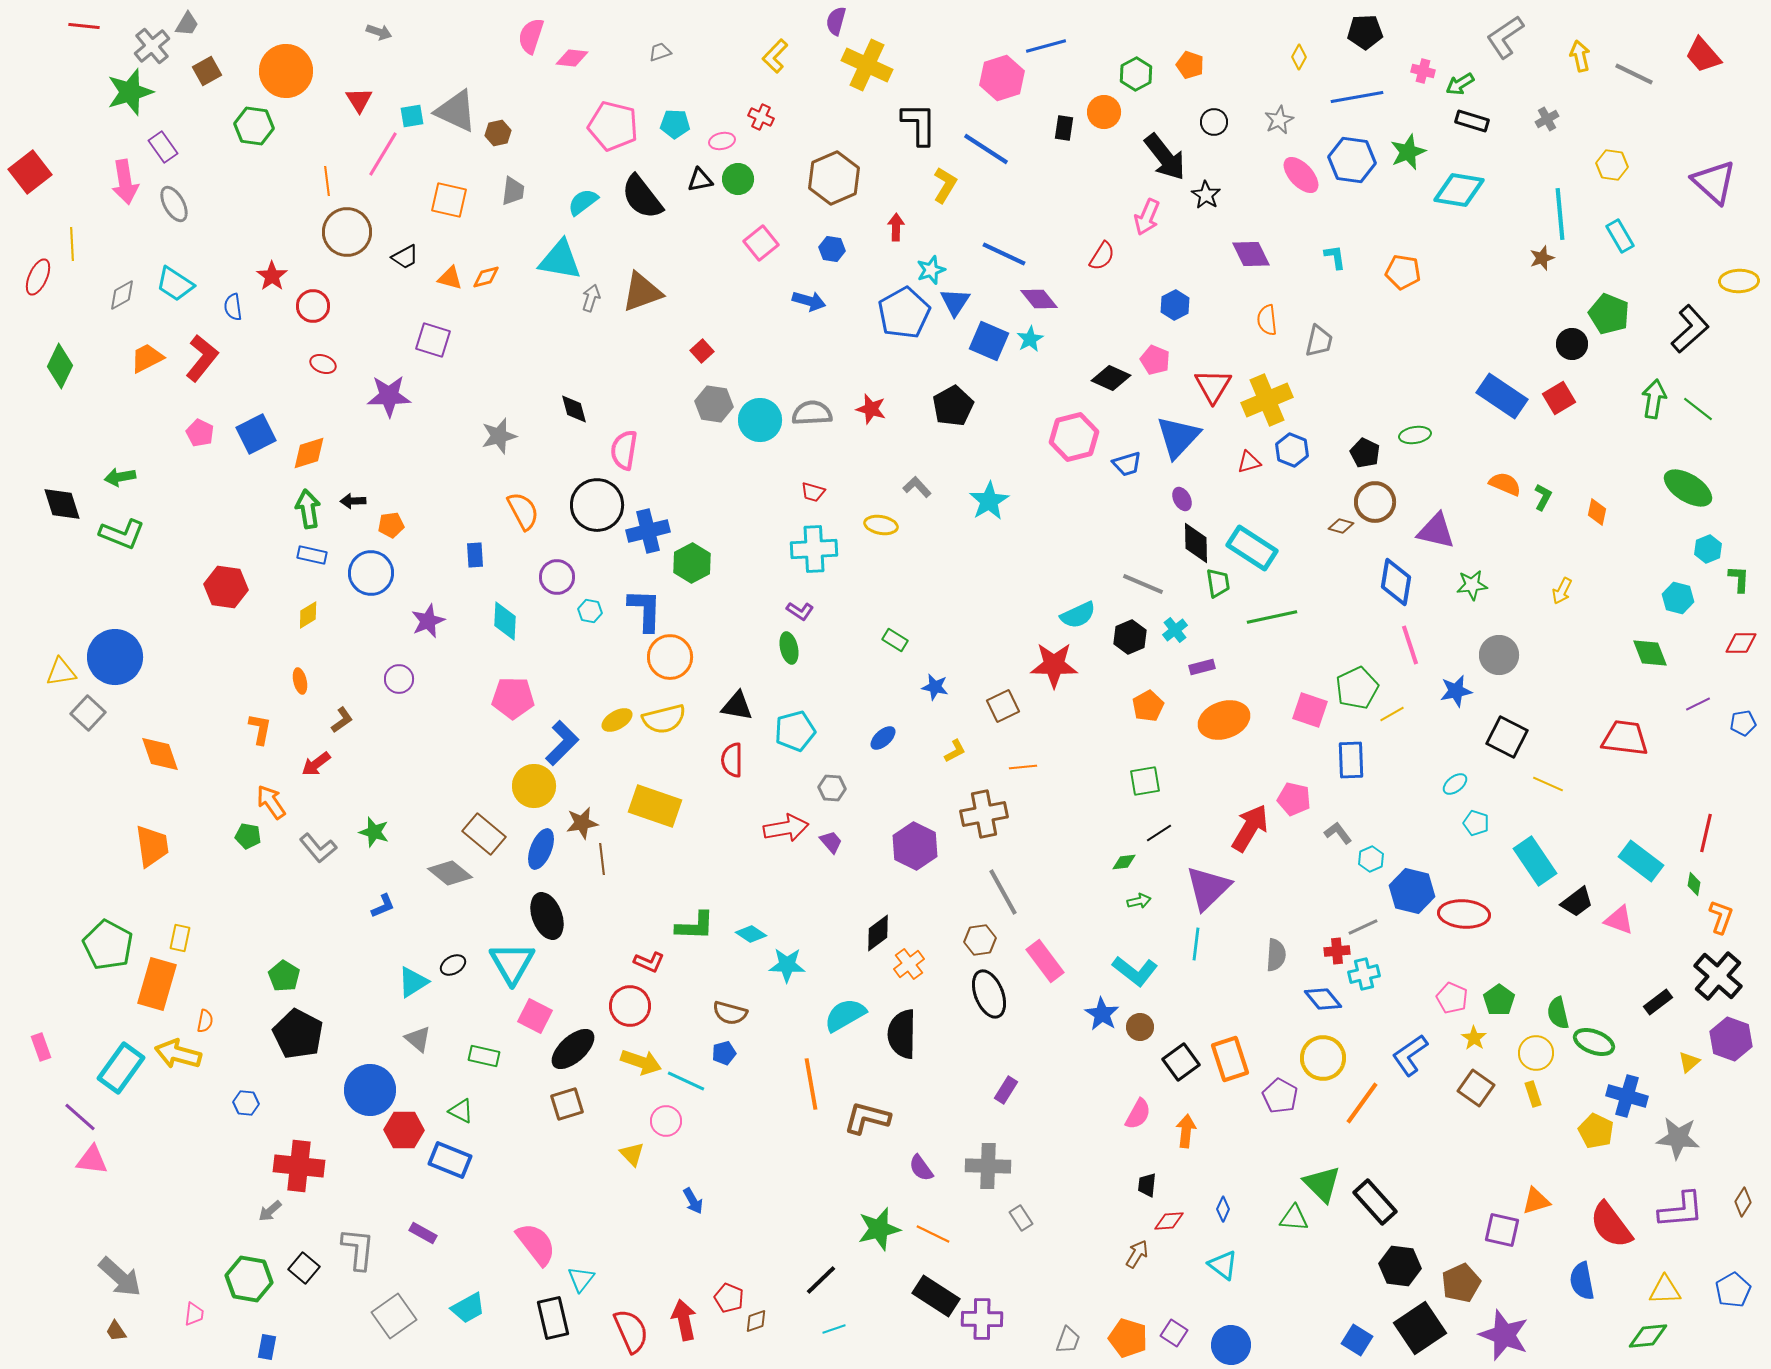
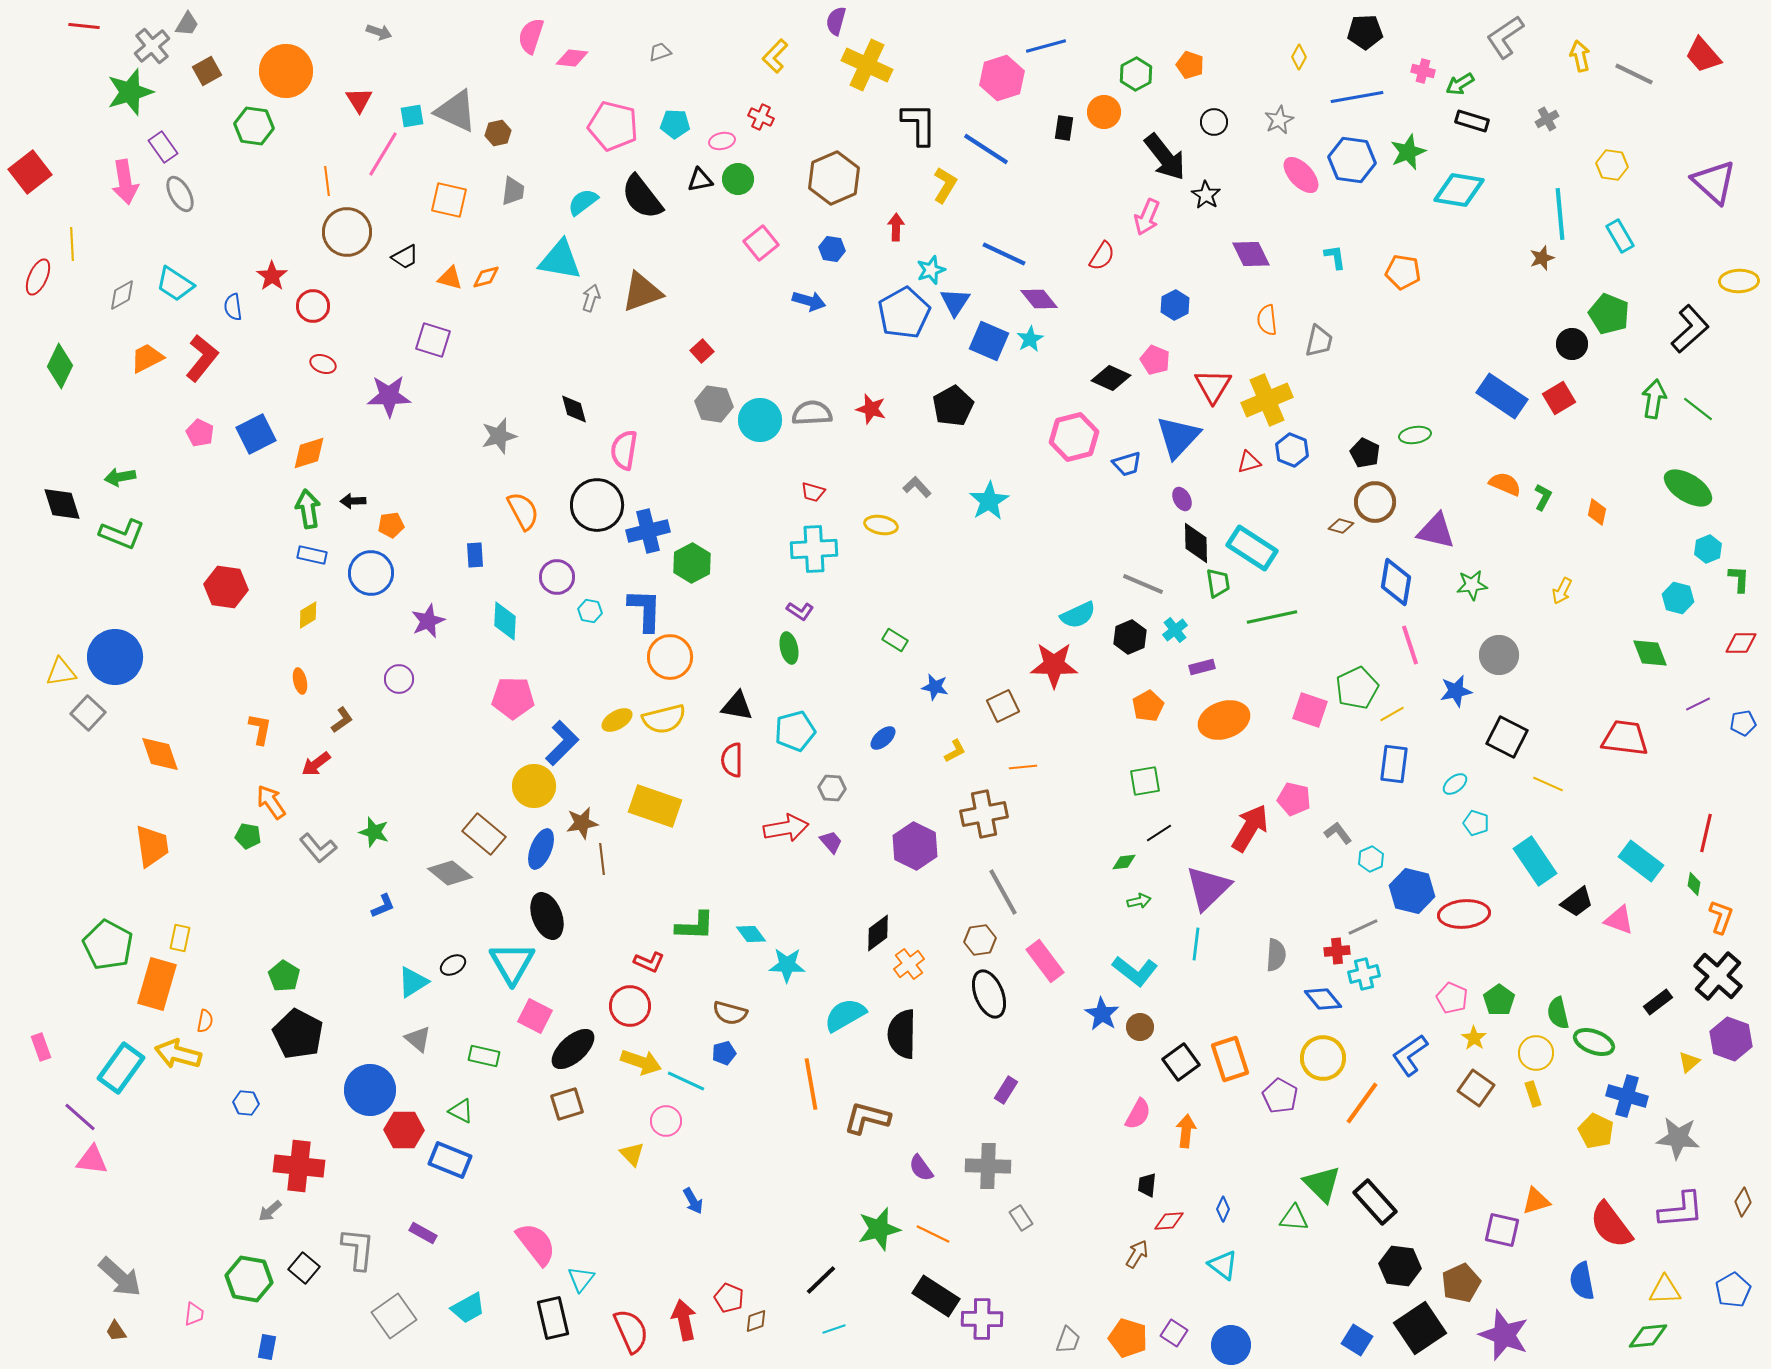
gray ellipse at (174, 204): moved 6 px right, 10 px up
blue rectangle at (1351, 760): moved 43 px right, 4 px down; rotated 9 degrees clockwise
red ellipse at (1464, 914): rotated 9 degrees counterclockwise
cyan diamond at (751, 934): rotated 20 degrees clockwise
